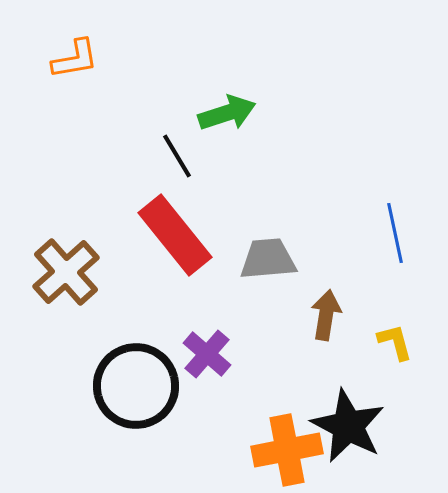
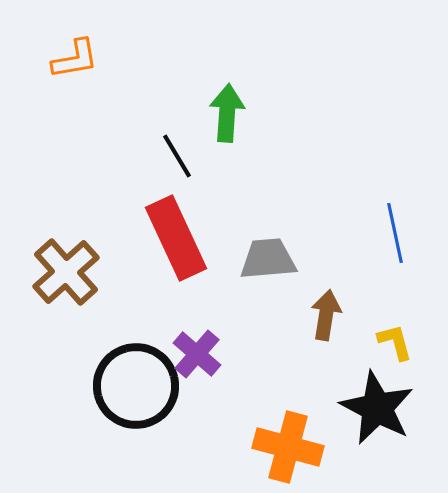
green arrow: rotated 68 degrees counterclockwise
red rectangle: moved 1 px right, 3 px down; rotated 14 degrees clockwise
purple cross: moved 10 px left
black star: moved 29 px right, 18 px up
orange cross: moved 1 px right, 3 px up; rotated 26 degrees clockwise
